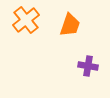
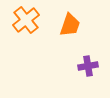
purple cross: rotated 18 degrees counterclockwise
